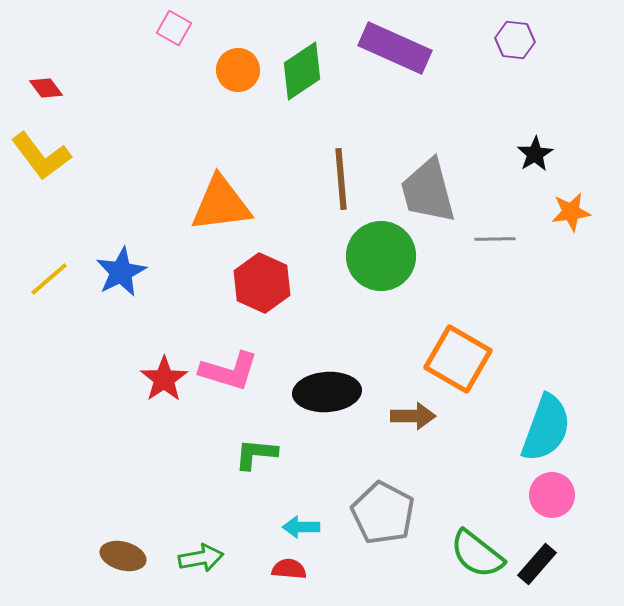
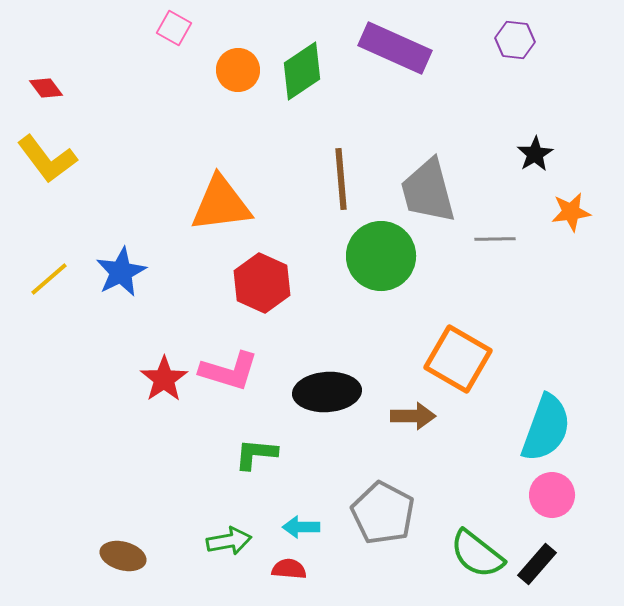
yellow L-shape: moved 6 px right, 3 px down
green arrow: moved 28 px right, 17 px up
